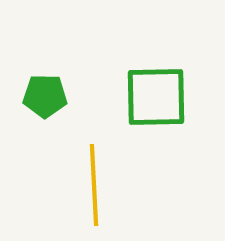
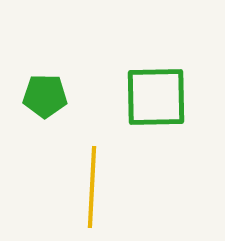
yellow line: moved 2 px left, 2 px down; rotated 6 degrees clockwise
